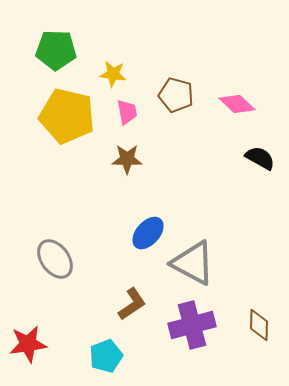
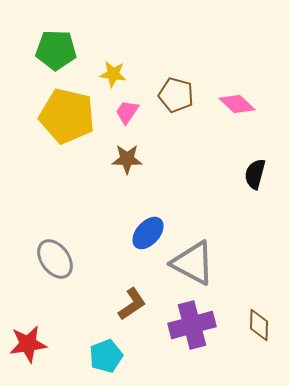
pink trapezoid: rotated 136 degrees counterclockwise
black semicircle: moved 5 px left, 16 px down; rotated 104 degrees counterclockwise
